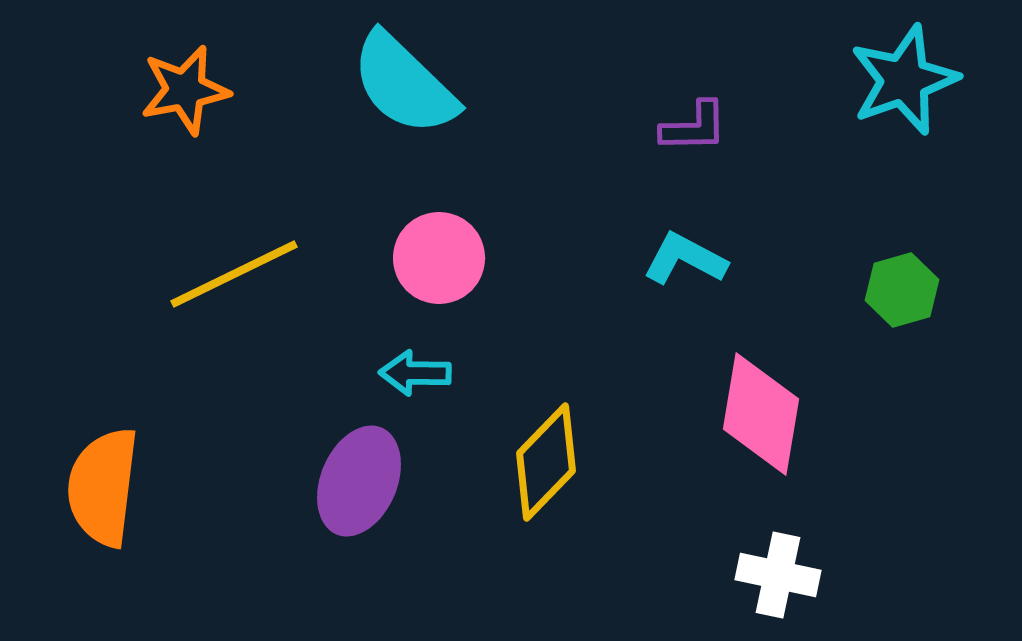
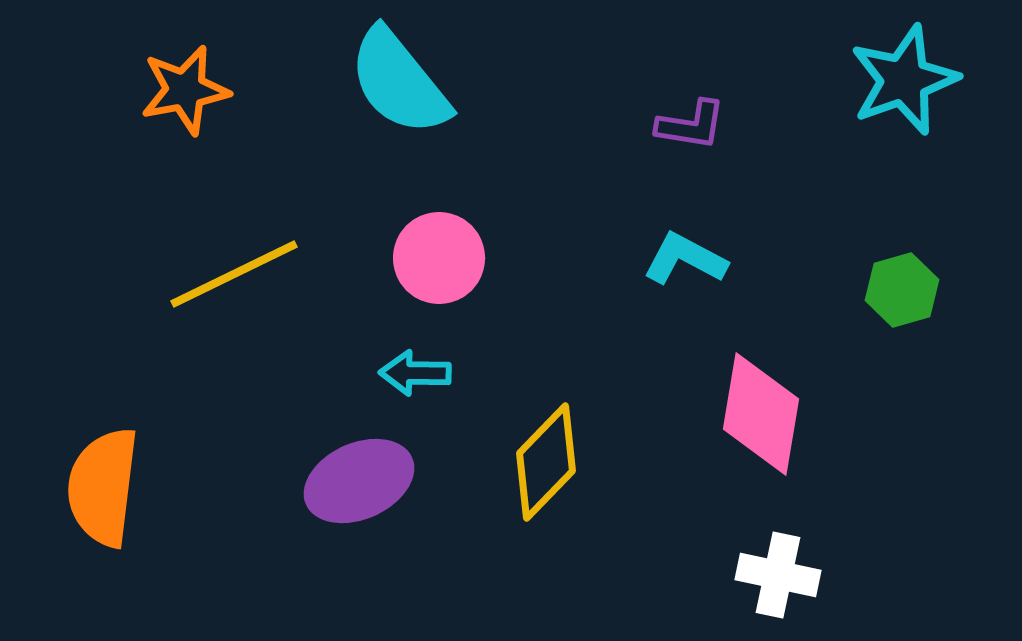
cyan semicircle: moved 5 px left, 2 px up; rotated 7 degrees clockwise
purple L-shape: moved 3 px left, 2 px up; rotated 10 degrees clockwise
purple ellipse: rotated 43 degrees clockwise
